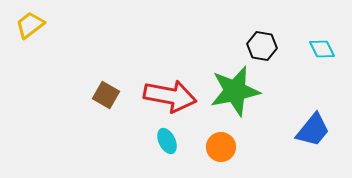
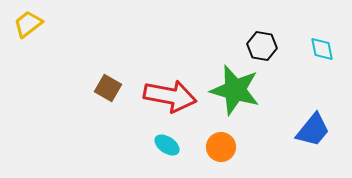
yellow trapezoid: moved 2 px left, 1 px up
cyan diamond: rotated 16 degrees clockwise
green star: moved 1 px up; rotated 27 degrees clockwise
brown square: moved 2 px right, 7 px up
cyan ellipse: moved 4 px down; rotated 30 degrees counterclockwise
